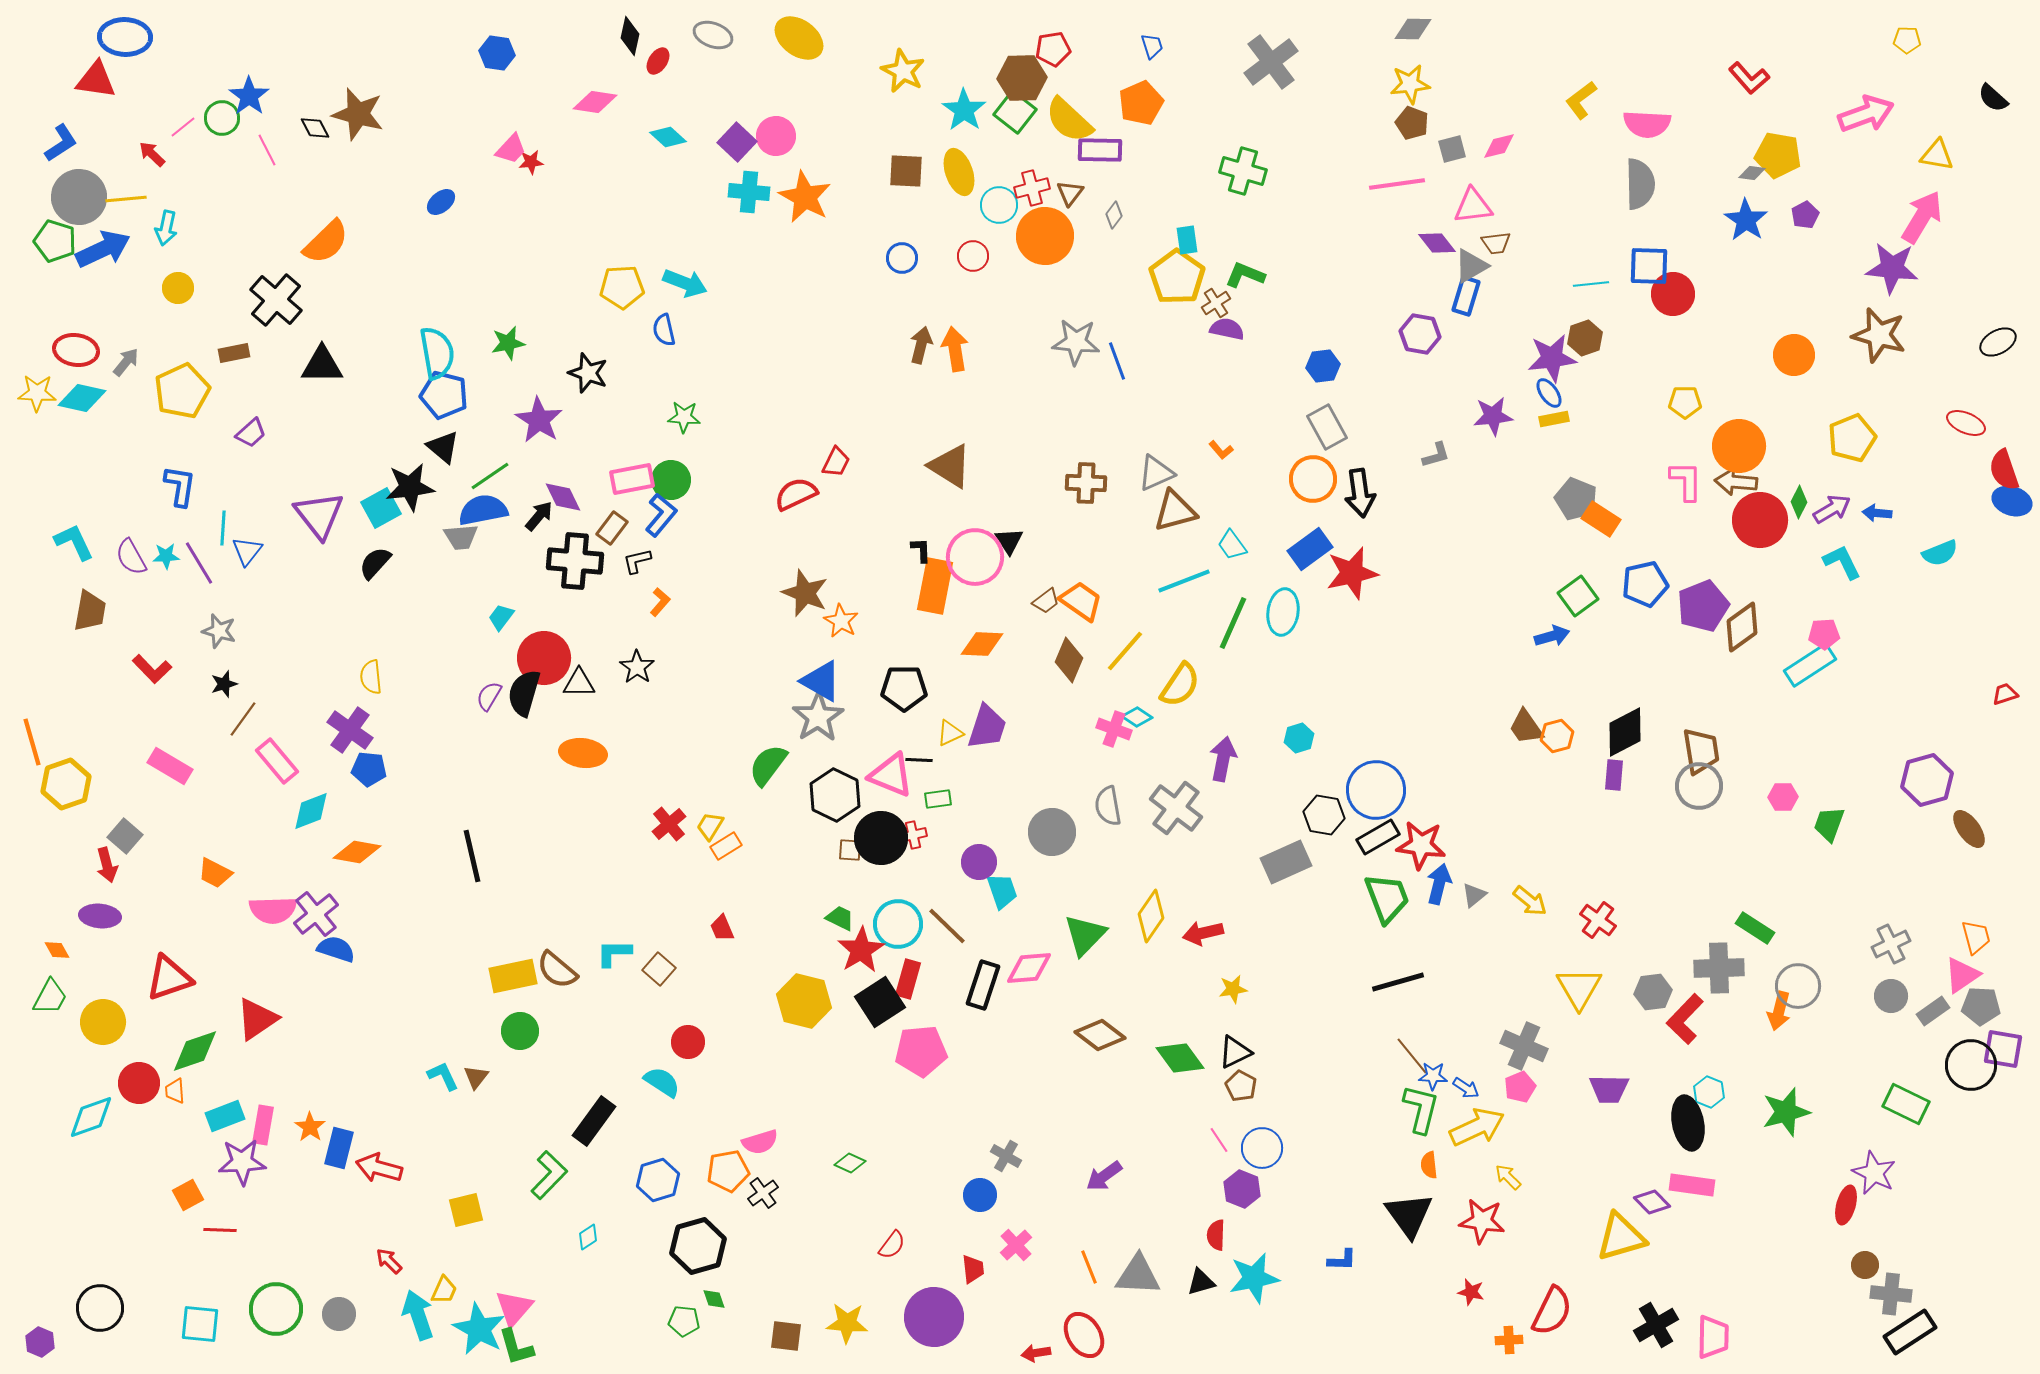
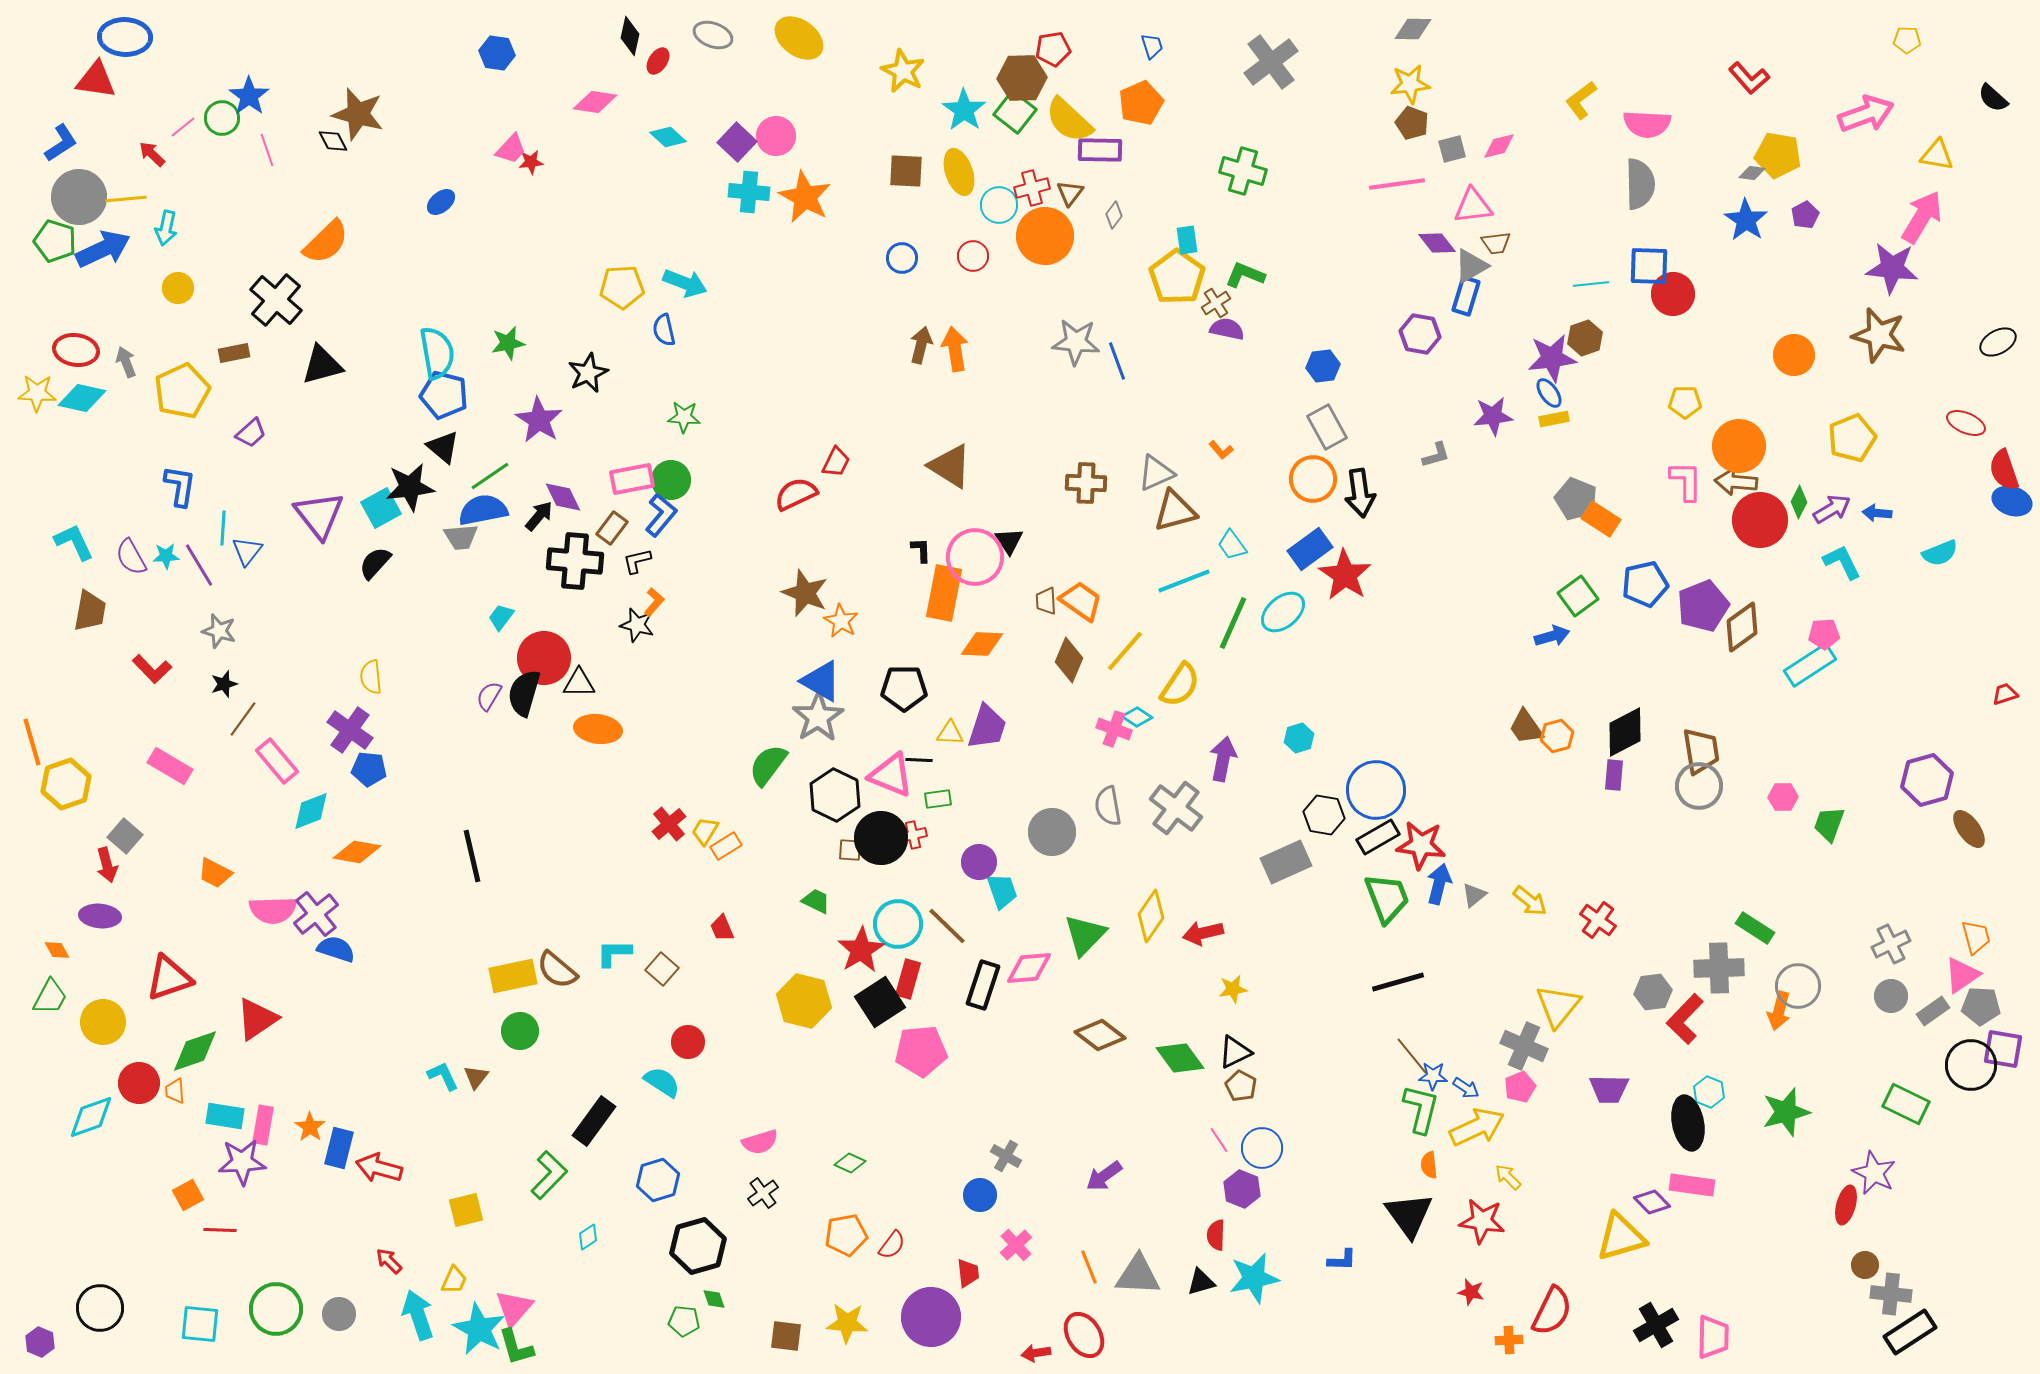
black diamond at (315, 128): moved 18 px right, 13 px down
pink line at (267, 150): rotated 8 degrees clockwise
gray arrow at (126, 362): rotated 60 degrees counterclockwise
black triangle at (322, 365): rotated 15 degrees counterclockwise
black star at (588, 373): rotated 27 degrees clockwise
purple line at (199, 563): moved 2 px down
red star at (1352, 573): moved 7 px left, 2 px down; rotated 26 degrees counterclockwise
orange rectangle at (935, 586): moved 9 px right, 7 px down
brown trapezoid at (1046, 601): rotated 124 degrees clockwise
orange L-shape at (660, 602): moved 6 px left
cyan ellipse at (1283, 612): rotated 42 degrees clockwise
black star at (637, 667): moved 42 px up; rotated 20 degrees counterclockwise
yellow triangle at (950, 733): rotated 28 degrees clockwise
orange ellipse at (583, 753): moved 15 px right, 24 px up
yellow trapezoid at (710, 826): moved 5 px left, 5 px down
green trapezoid at (840, 918): moved 24 px left, 17 px up
brown square at (659, 969): moved 3 px right
yellow triangle at (1579, 988): moved 21 px left, 18 px down; rotated 9 degrees clockwise
cyan rectangle at (225, 1116): rotated 30 degrees clockwise
orange pentagon at (728, 1171): moved 118 px right, 64 px down
red trapezoid at (973, 1269): moved 5 px left, 4 px down
yellow trapezoid at (444, 1290): moved 10 px right, 10 px up
purple circle at (934, 1317): moved 3 px left
